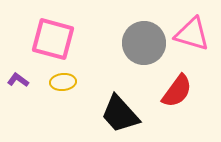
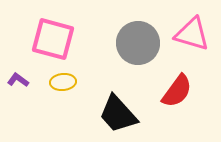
gray circle: moved 6 px left
black trapezoid: moved 2 px left
